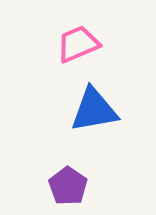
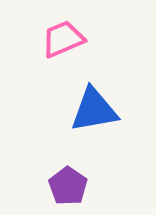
pink trapezoid: moved 15 px left, 5 px up
